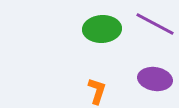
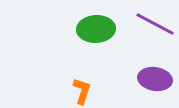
green ellipse: moved 6 px left
orange L-shape: moved 15 px left
